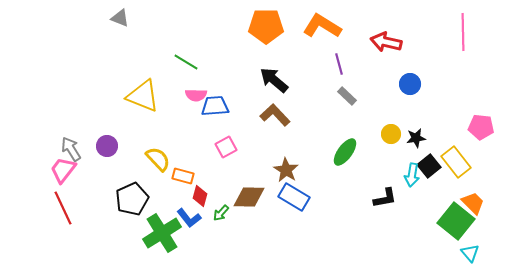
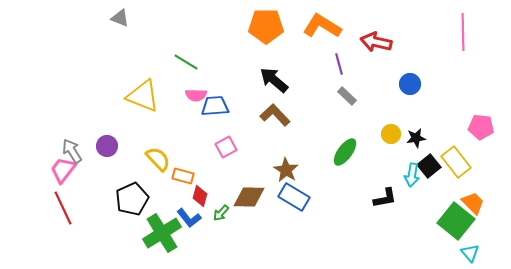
red arrow: moved 10 px left
gray arrow: moved 1 px right, 2 px down
